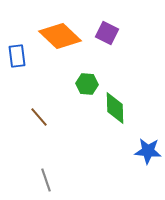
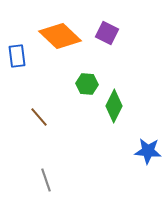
green diamond: moved 1 px left, 2 px up; rotated 28 degrees clockwise
